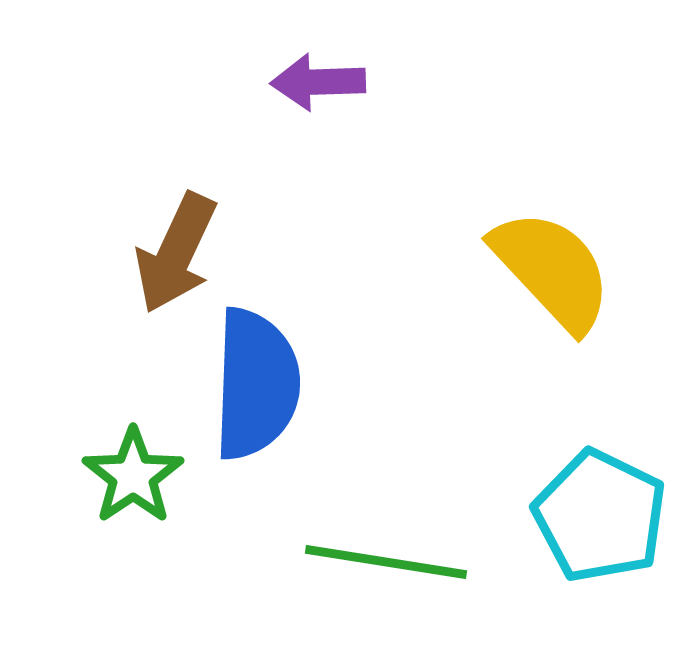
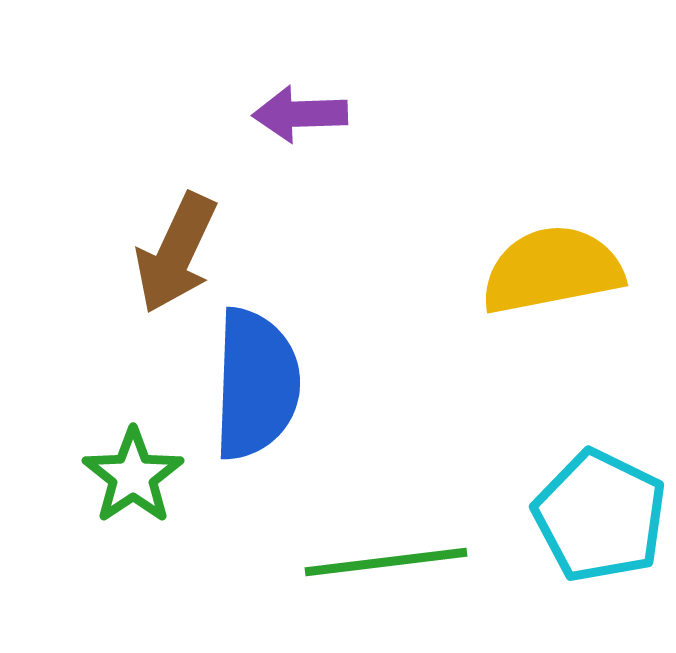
purple arrow: moved 18 px left, 32 px down
yellow semicircle: rotated 58 degrees counterclockwise
green line: rotated 16 degrees counterclockwise
